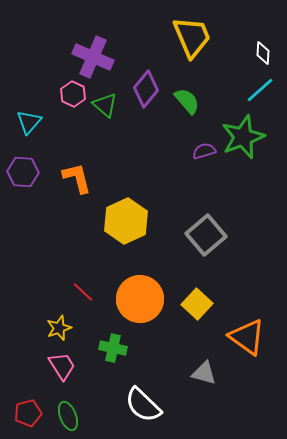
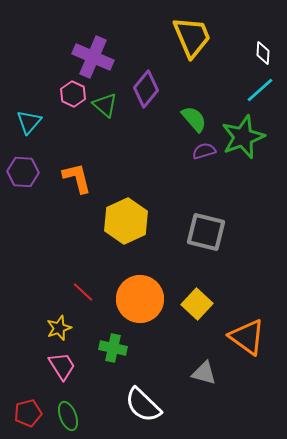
green semicircle: moved 7 px right, 18 px down
gray square: moved 3 px up; rotated 36 degrees counterclockwise
